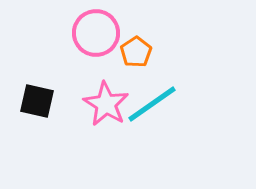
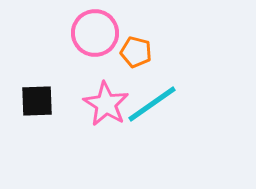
pink circle: moved 1 px left
orange pentagon: rotated 24 degrees counterclockwise
black square: rotated 15 degrees counterclockwise
